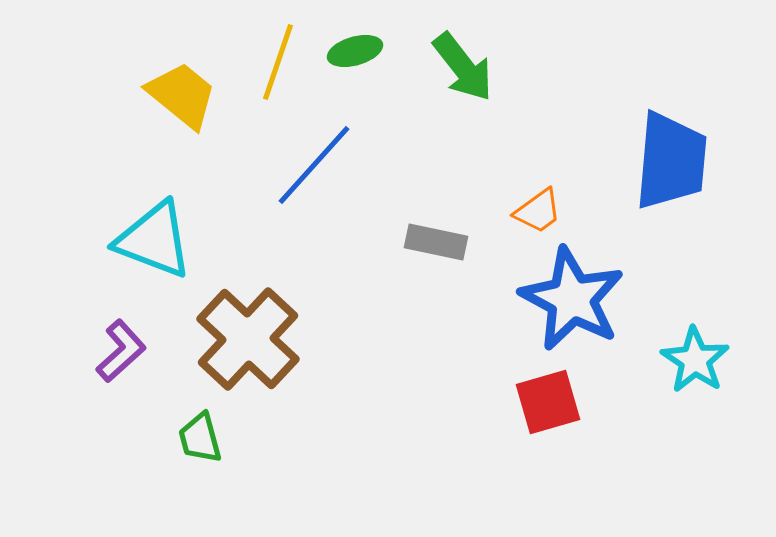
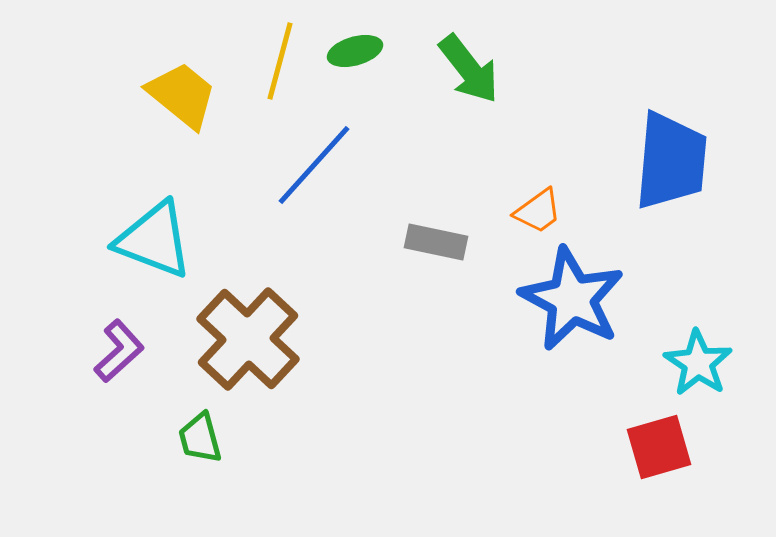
yellow line: moved 2 px right, 1 px up; rotated 4 degrees counterclockwise
green arrow: moved 6 px right, 2 px down
purple L-shape: moved 2 px left
cyan star: moved 3 px right, 3 px down
red square: moved 111 px right, 45 px down
